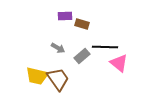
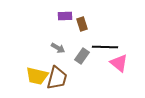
brown rectangle: rotated 56 degrees clockwise
gray rectangle: rotated 14 degrees counterclockwise
brown trapezoid: moved 1 px left, 1 px up; rotated 50 degrees clockwise
